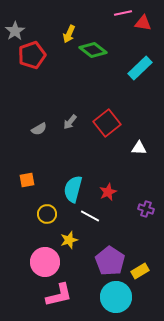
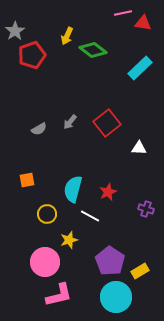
yellow arrow: moved 2 px left, 2 px down
